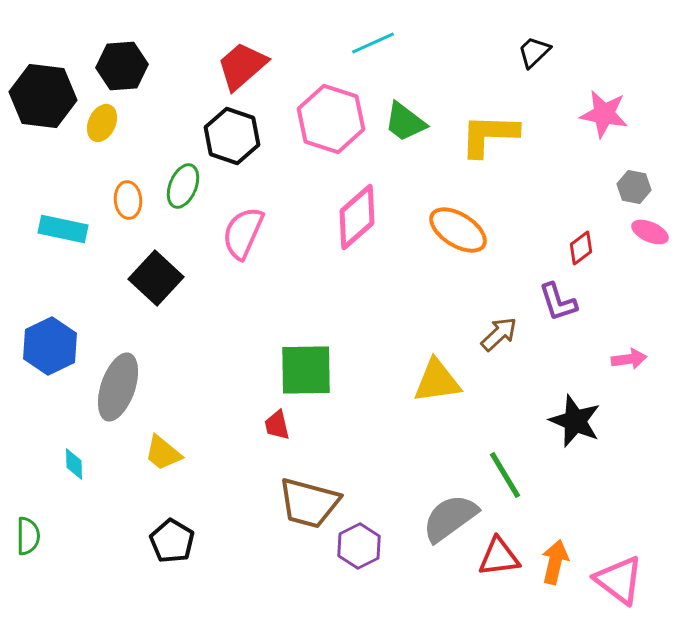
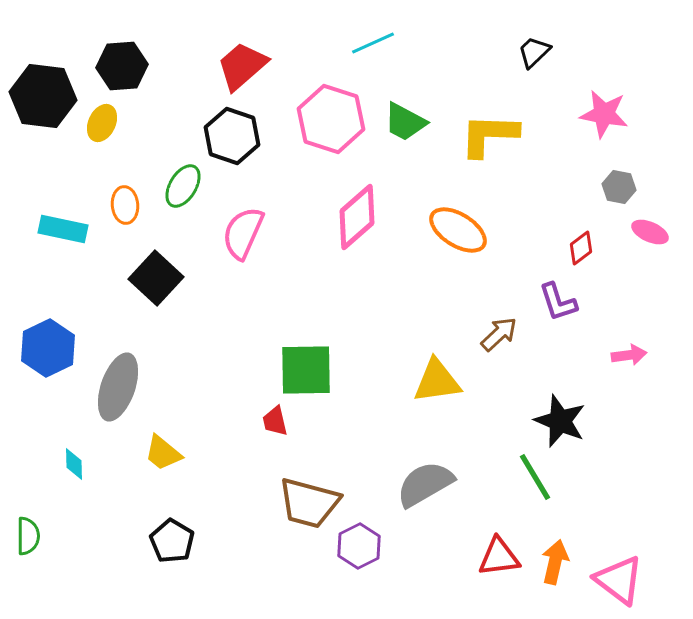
green trapezoid at (405, 122): rotated 9 degrees counterclockwise
green ellipse at (183, 186): rotated 9 degrees clockwise
gray hexagon at (634, 187): moved 15 px left
orange ellipse at (128, 200): moved 3 px left, 5 px down
blue hexagon at (50, 346): moved 2 px left, 2 px down
pink arrow at (629, 359): moved 4 px up
black star at (575, 421): moved 15 px left
red trapezoid at (277, 425): moved 2 px left, 4 px up
green line at (505, 475): moved 30 px right, 2 px down
gray semicircle at (450, 518): moved 25 px left, 34 px up; rotated 6 degrees clockwise
